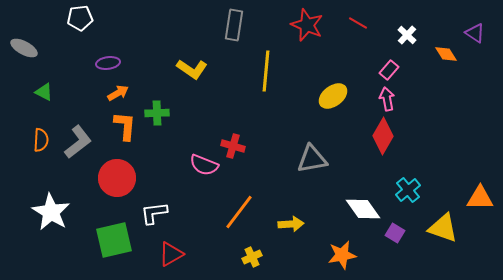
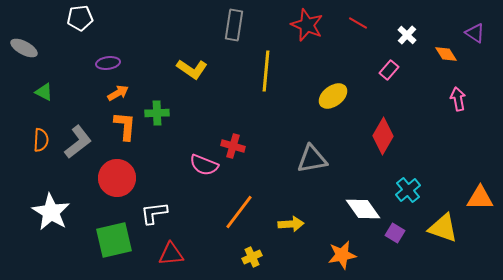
pink arrow: moved 71 px right
red triangle: rotated 24 degrees clockwise
